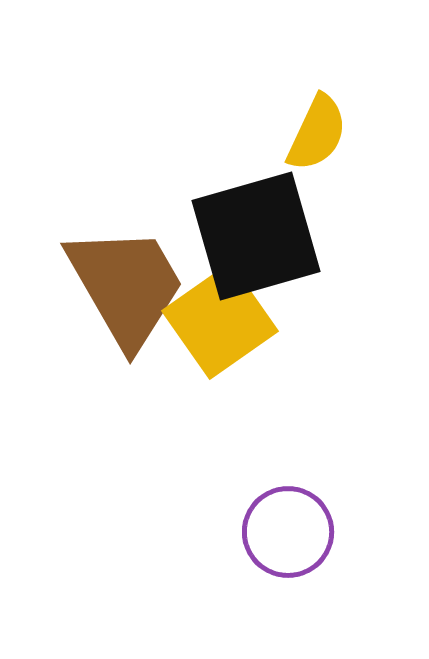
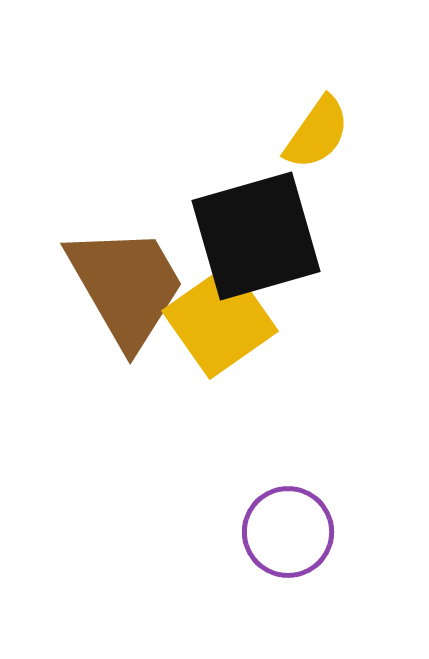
yellow semicircle: rotated 10 degrees clockwise
